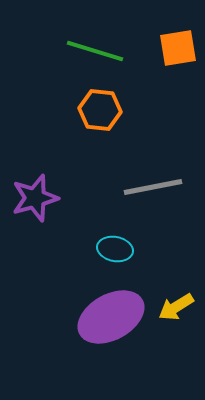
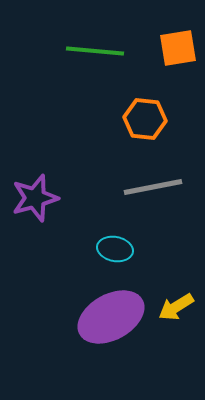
green line: rotated 12 degrees counterclockwise
orange hexagon: moved 45 px right, 9 px down
